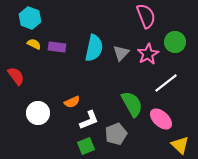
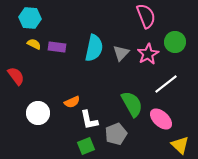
cyan hexagon: rotated 15 degrees counterclockwise
white line: moved 1 px down
white L-shape: rotated 100 degrees clockwise
